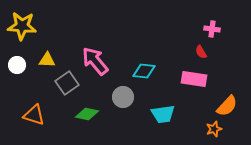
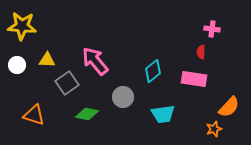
red semicircle: rotated 32 degrees clockwise
cyan diamond: moved 9 px right; rotated 45 degrees counterclockwise
orange semicircle: moved 2 px right, 1 px down
